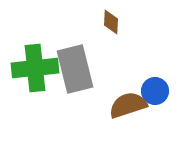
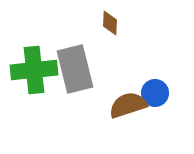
brown diamond: moved 1 px left, 1 px down
green cross: moved 1 px left, 2 px down
blue circle: moved 2 px down
